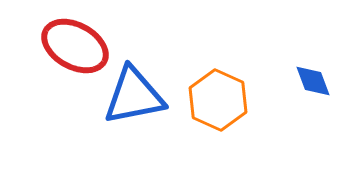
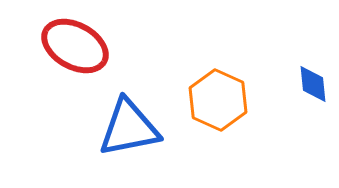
blue diamond: moved 3 px down; rotated 15 degrees clockwise
blue triangle: moved 5 px left, 32 px down
